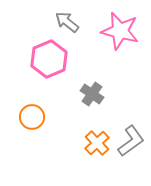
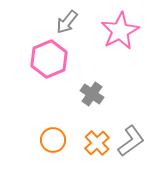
gray arrow: rotated 90 degrees counterclockwise
pink star: rotated 30 degrees clockwise
orange circle: moved 21 px right, 23 px down
